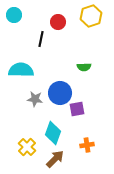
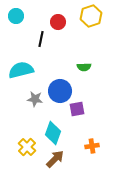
cyan circle: moved 2 px right, 1 px down
cyan semicircle: rotated 15 degrees counterclockwise
blue circle: moved 2 px up
orange cross: moved 5 px right, 1 px down
